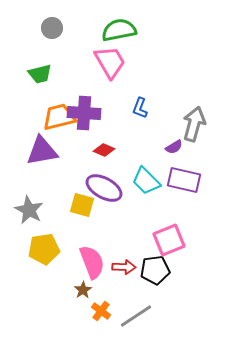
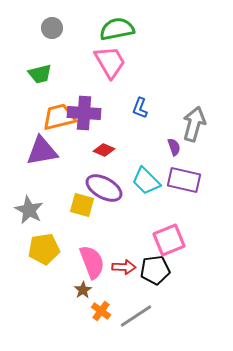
green semicircle: moved 2 px left, 1 px up
purple semicircle: rotated 78 degrees counterclockwise
